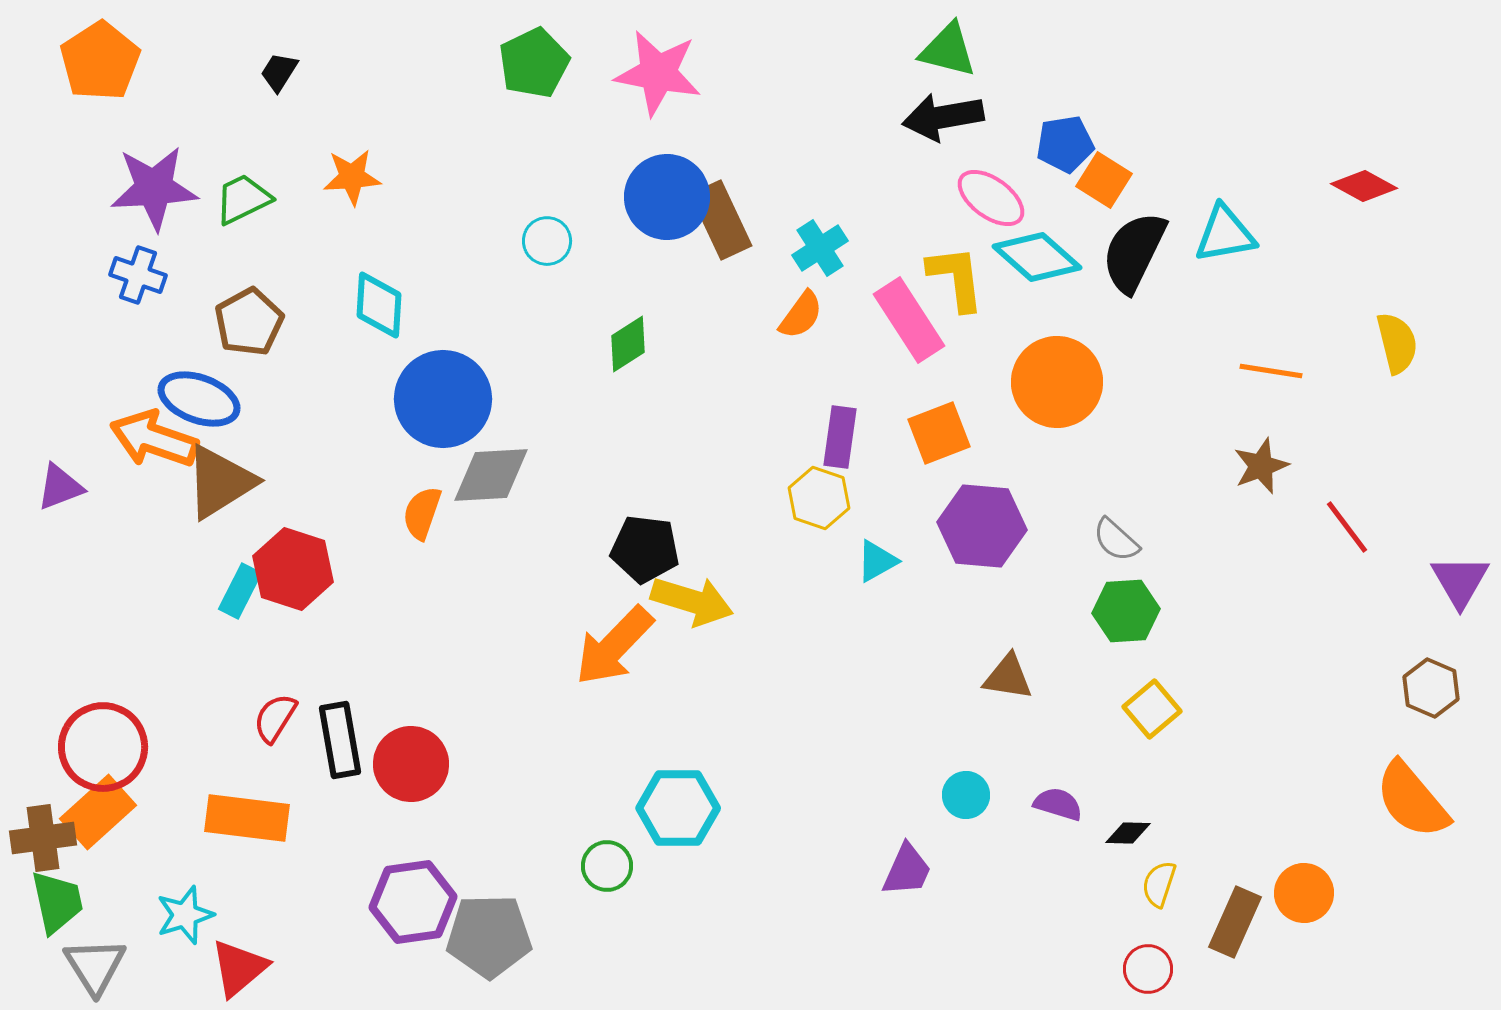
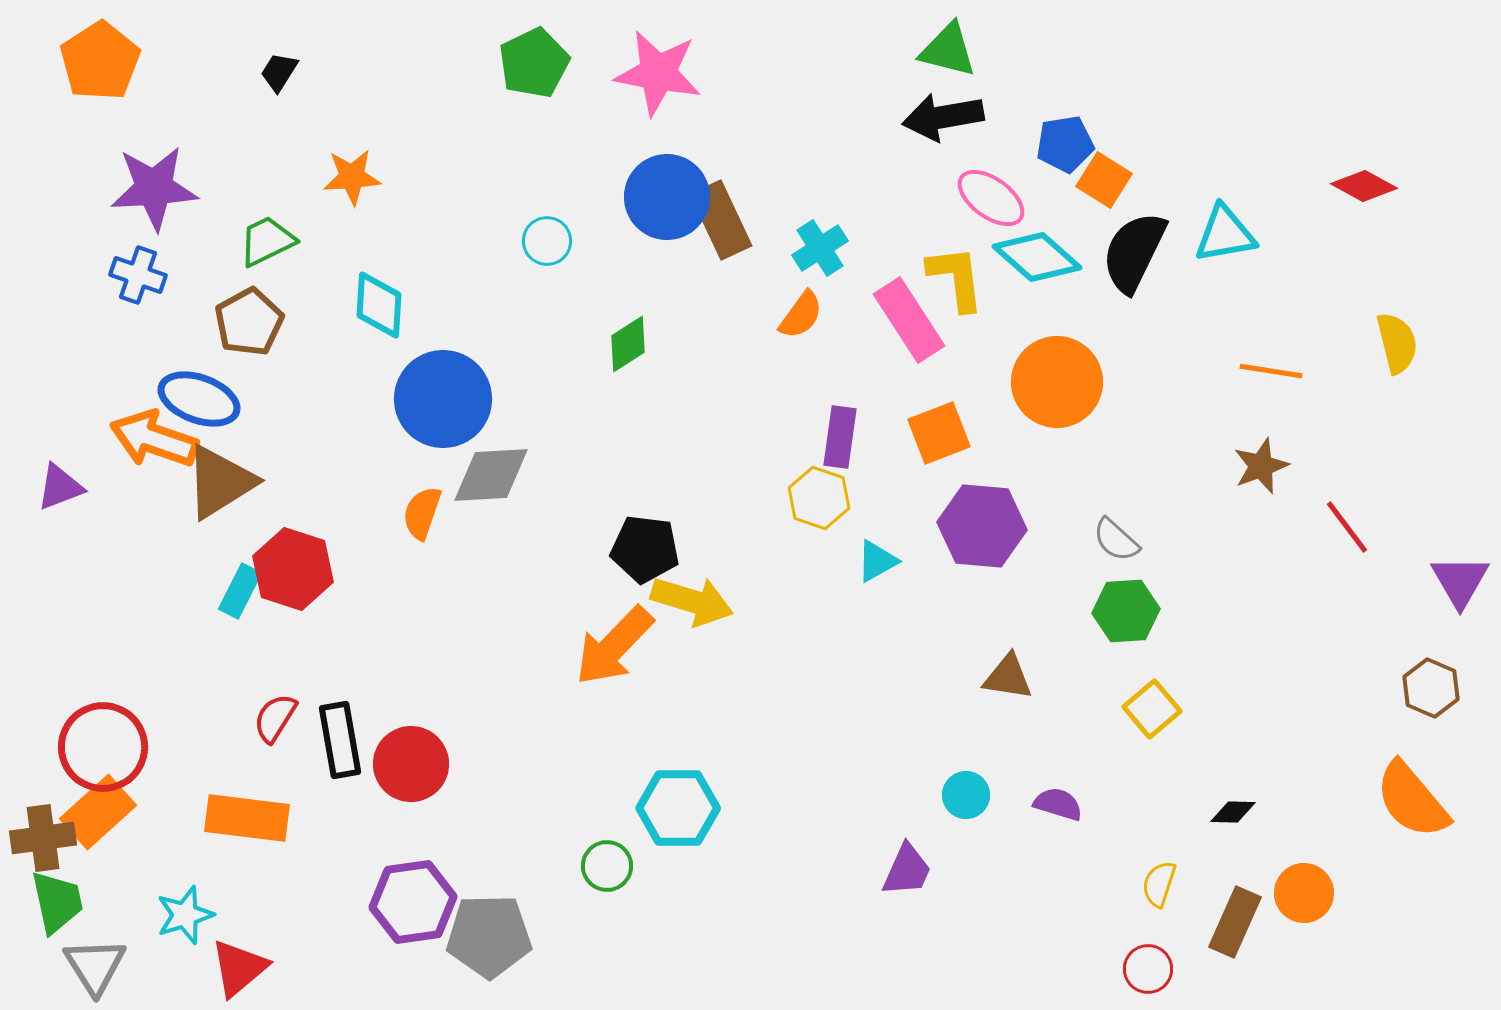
green trapezoid at (243, 199): moved 24 px right, 42 px down
black diamond at (1128, 833): moved 105 px right, 21 px up
